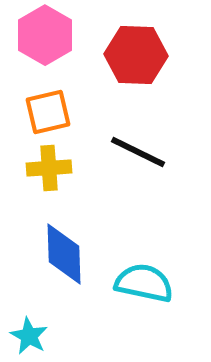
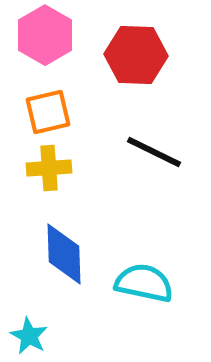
black line: moved 16 px right
